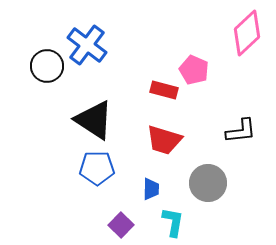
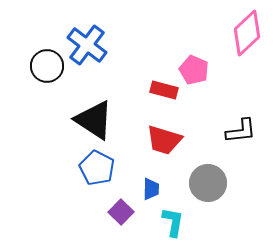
blue pentagon: rotated 28 degrees clockwise
purple square: moved 13 px up
